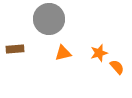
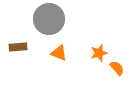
brown rectangle: moved 3 px right, 2 px up
orange triangle: moved 4 px left; rotated 36 degrees clockwise
orange semicircle: moved 1 px down
